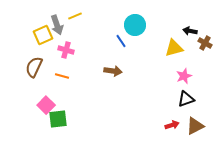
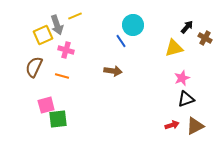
cyan circle: moved 2 px left
black arrow: moved 3 px left, 4 px up; rotated 120 degrees clockwise
brown cross: moved 5 px up
pink star: moved 2 px left, 2 px down
pink square: rotated 30 degrees clockwise
